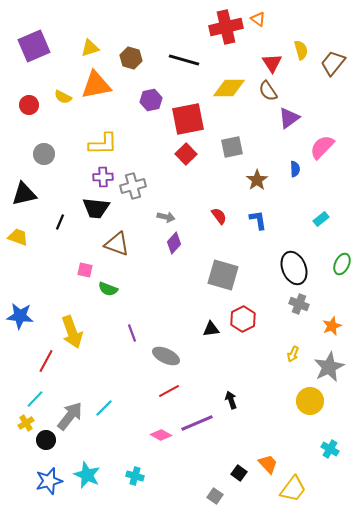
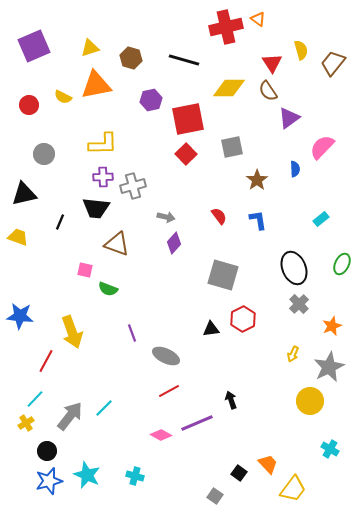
gray cross at (299, 304): rotated 24 degrees clockwise
black circle at (46, 440): moved 1 px right, 11 px down
